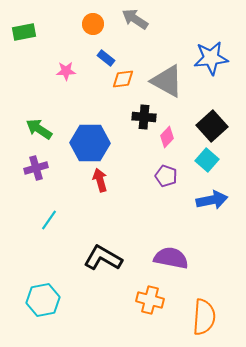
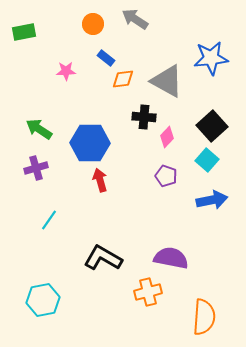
orange cross: moved 2 px left, 8 px up; rotated 28 degrees counterclockwise
